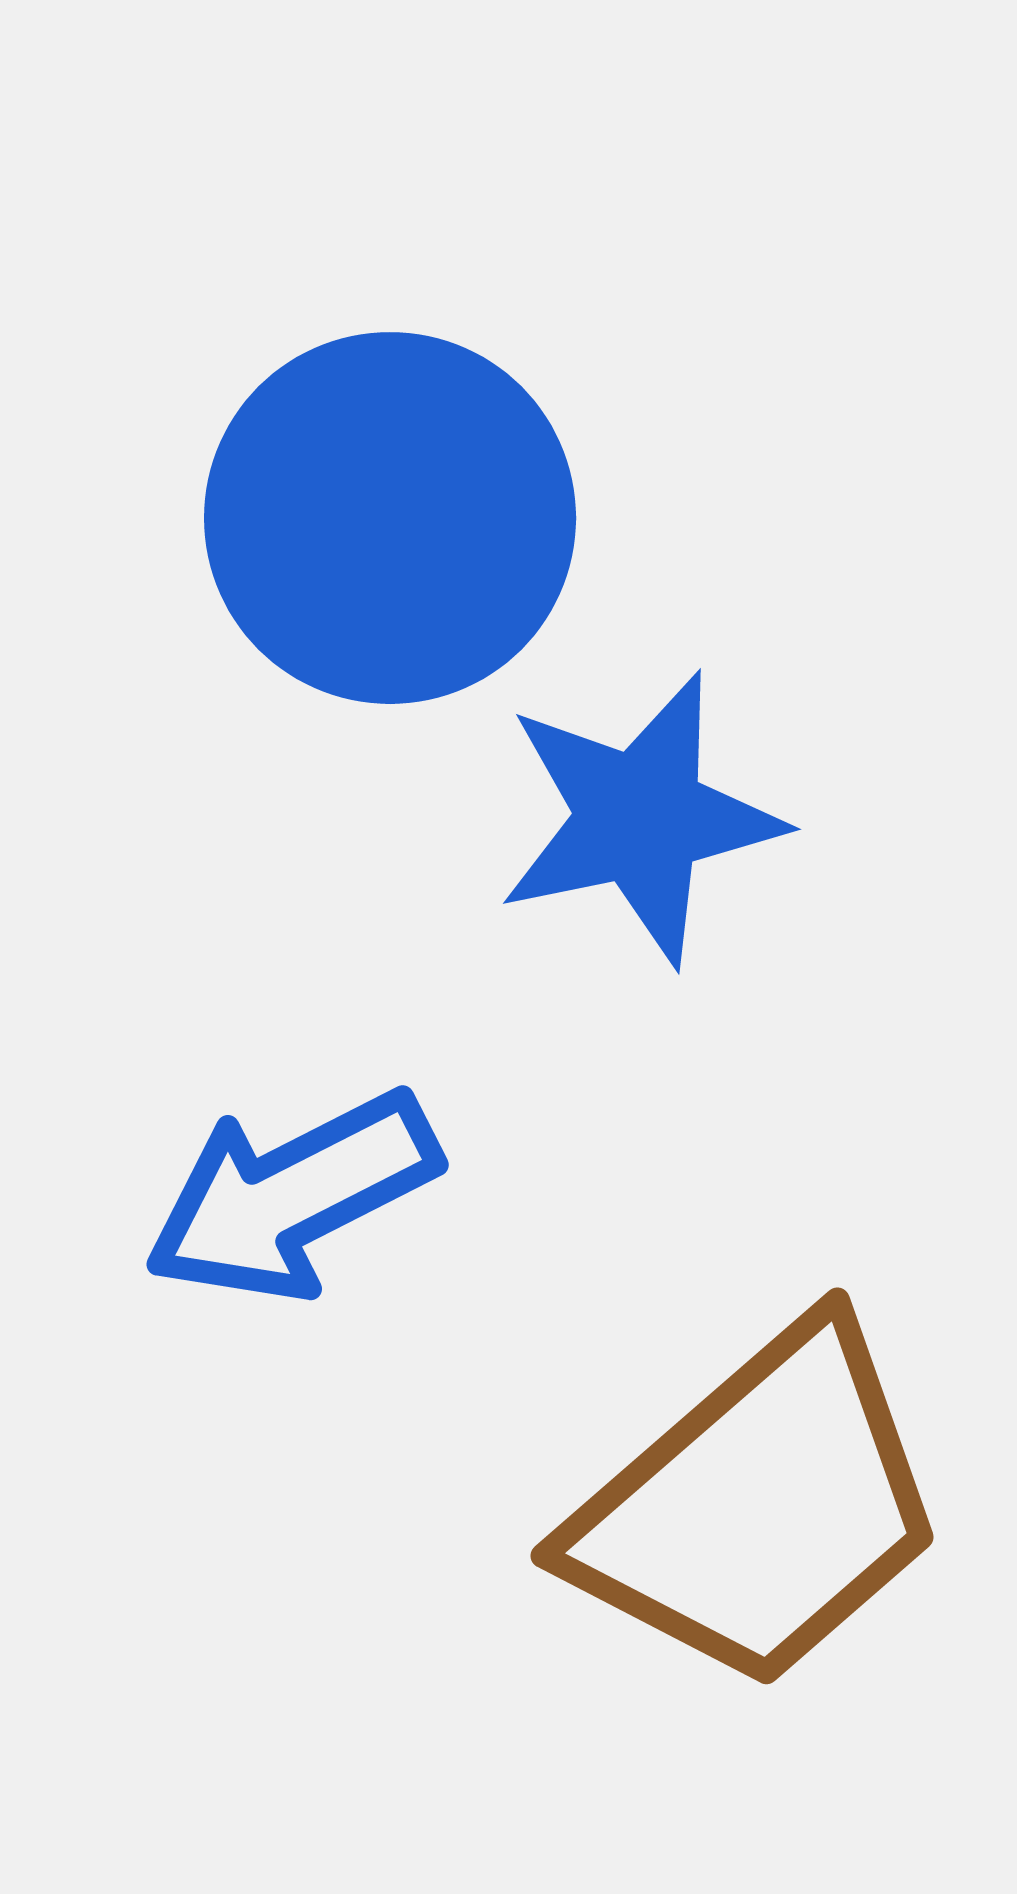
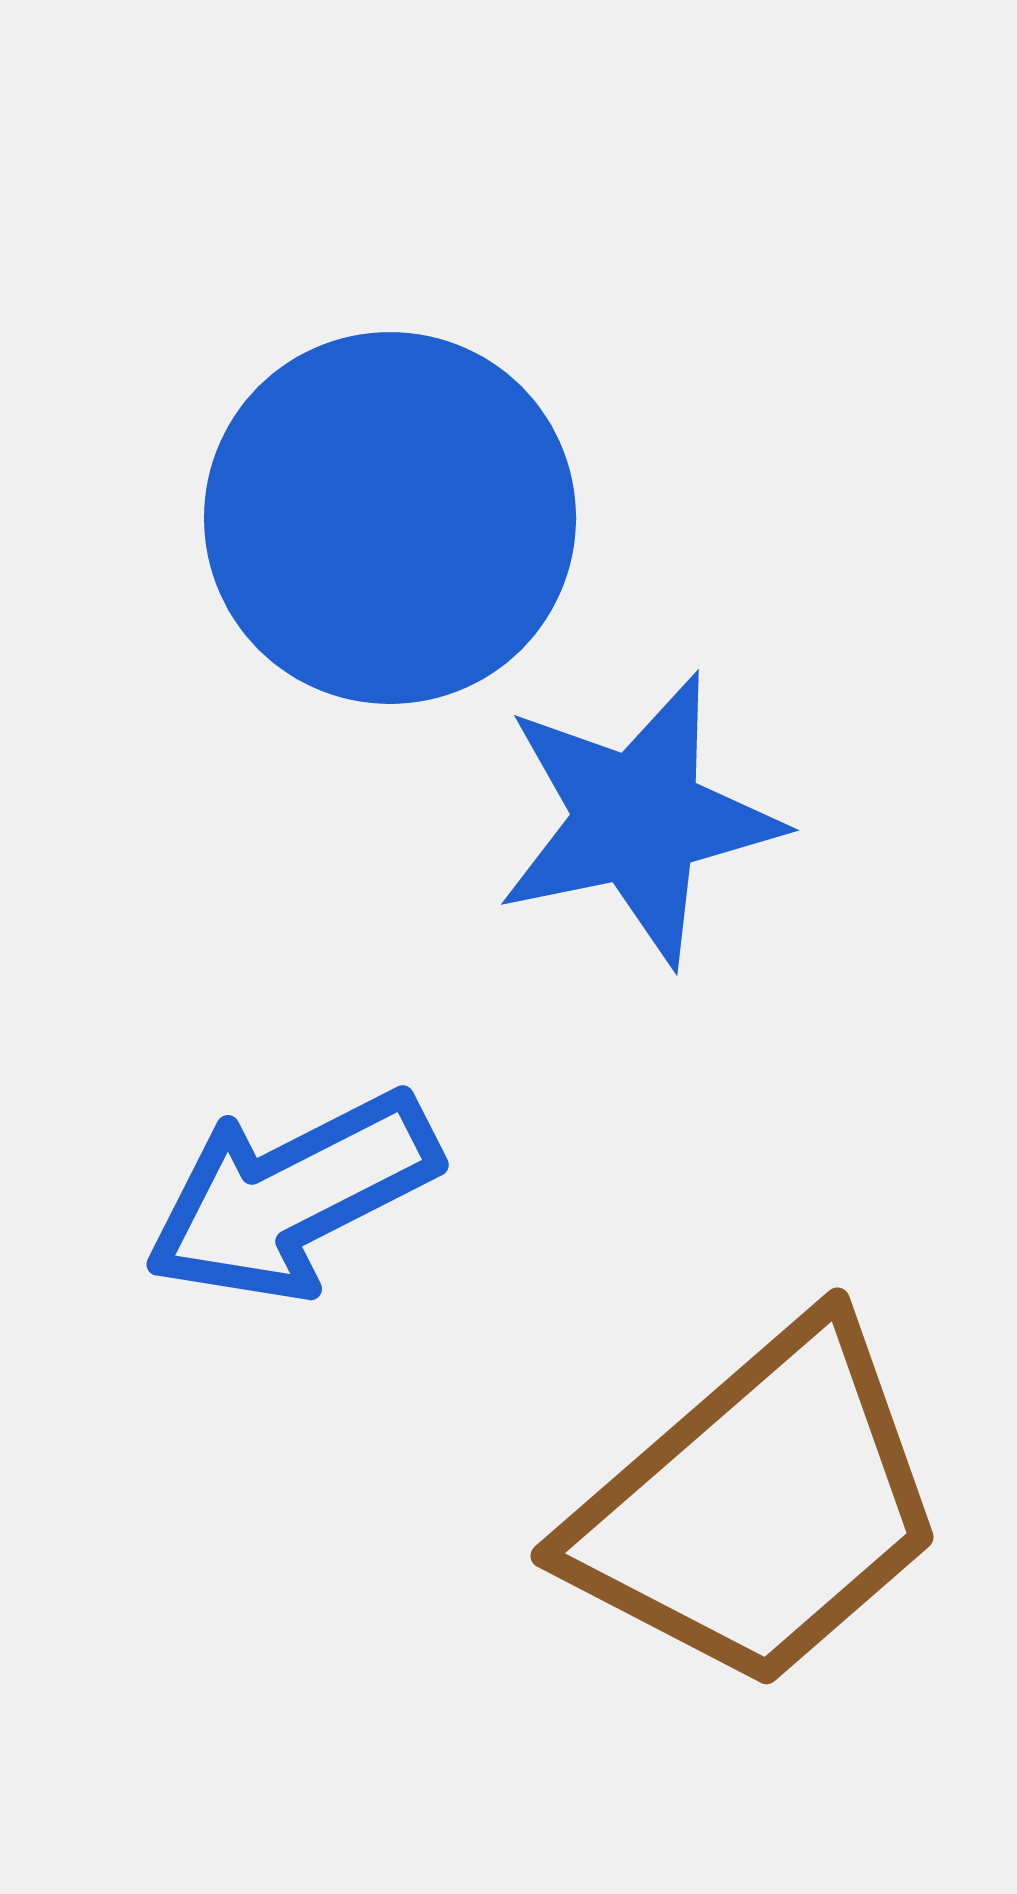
blue star: moved 2 px left, 1 px down
